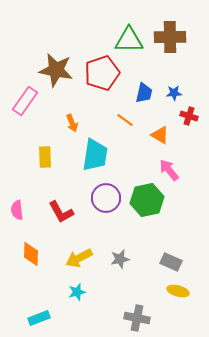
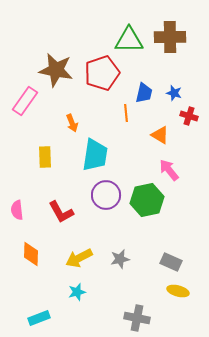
blue star: rotated 21 degrees clockwise
orange line: moved 1 px right, 7 px up; rotated 48 degrees clockwise
purple circle: moved 3 px up
